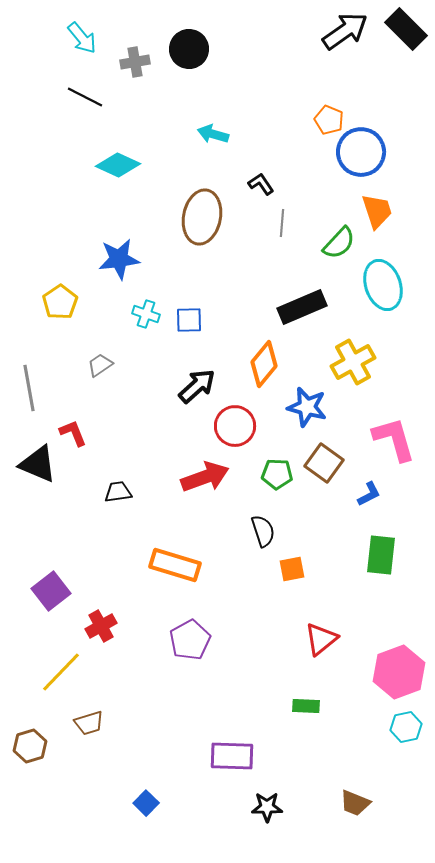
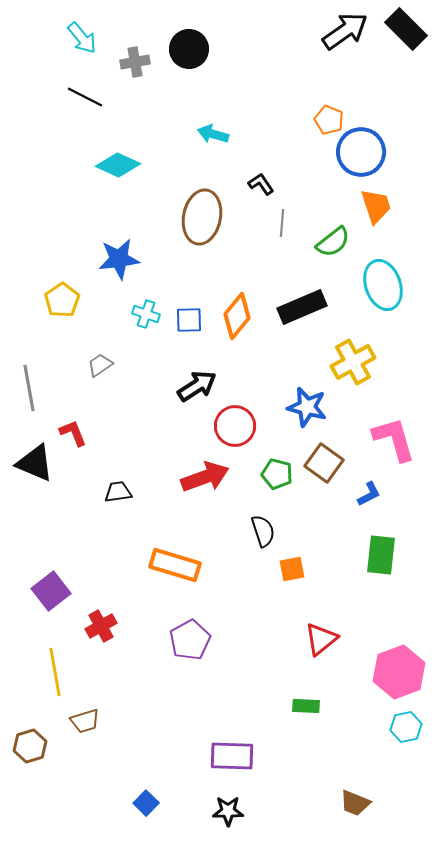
orange trapezoid at (377, 211): moved 1 px left, 5 px up
green semicircle at (339, 243): moved 6 px left, 1 px up; rotated 9 degrees clockwise
yellow pentagon at (60, 302): moved 2 px right, 2 px up
orange diamond at (264, 364): moved 27 px left, 48 px up
black arrow at (197, 386): rotated 9 degrees clockwise
black triangle at (38, 464): moved 3 px left, 1 px up
green pentagon at (277, 474): rotated 12 degrees clockwise
yellow line at (61, 672): moved 6 px left; rotated 54 degrees counterclockwise
brown trapezoid at (89, 723): moved 4 px left, 2 px up
black star at (267, 807): moved 39 px left, 4 px down
